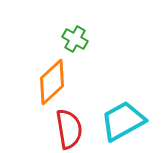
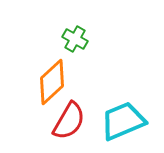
cyan trapezoid: rotated 6 degrees clockwise
red semicircle: moved 8 px up; rotated 39 degrees clockwise
